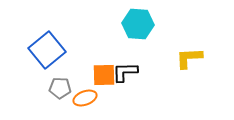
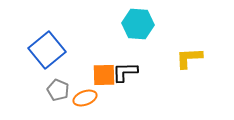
gray pentagon: moved 2 px left, 2 px down; rotated 20 degrees clockwise
